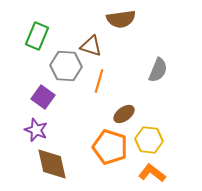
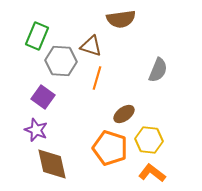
gray hexagon: moved 5 px left, 5 px up
orange line: moved 2 px left, 3 px up
orange pentagon: moved 1 px down
